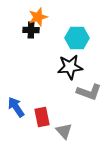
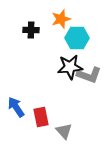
orange star: moved 23 px right, 2 px down
gray L-shape: moved 17 px up
red rectangle: moved 1 px left
